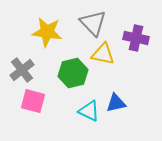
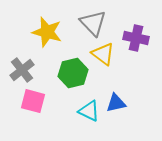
yellow star: rotated 8 degrees clockwise
yellow triangle: rotated 25 degrees clockwise
